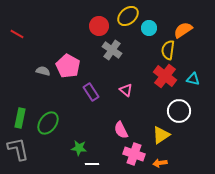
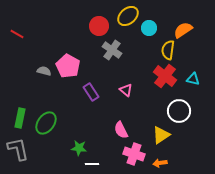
gray semicircle: moved 1 px right
green ellipse: moved 2 px left
